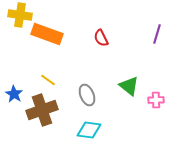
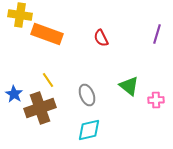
yellow line: rotated 21 degrees clockwise
brown cross: moved 2 px left, 2 px up
cyan diamond: rotated 20 degrees counterclockwise
